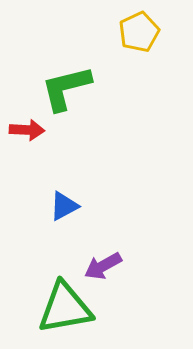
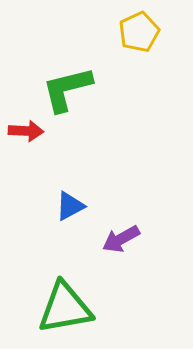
green L-shape: moved 1 px right, 1 px down
red arrow: moved 1 px left, 1 px down
blue triangle: moved 6 px right
purple arrow: moved 18 px right, 27 px up
